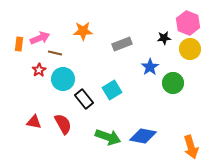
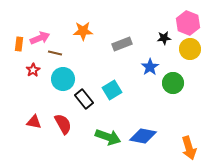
red star: moved 6 px left
orange arrow: moved 2 px left, 1 px down
